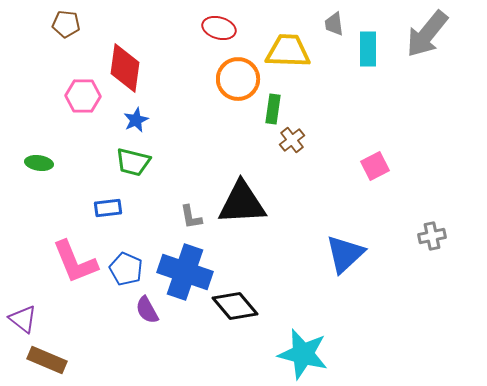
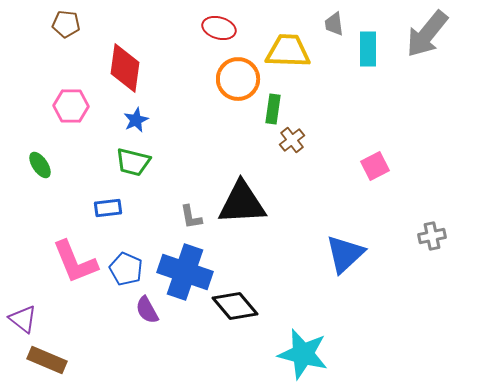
pink hexagon: moved 12 px left, 10 px down
green ellipse: moved 1 px right, 2 px down; rotated 48 degrees clockwise
